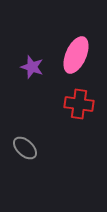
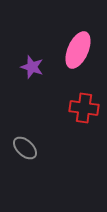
pink ellipse: moved 2 px right, 5 px up
red cross: moved 5 px right, 4 px down
